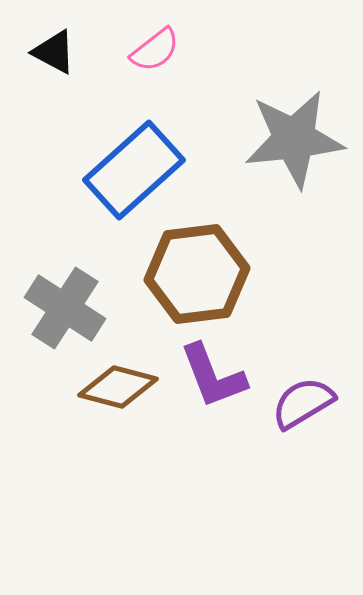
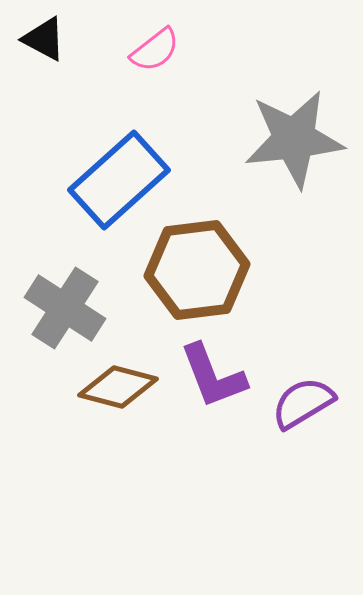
black triangle: moved 10 px left, 13 px up
blue rectangle: moved 15 px left, 10 px down
brown hexagon: moved 4 px up
